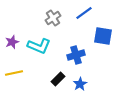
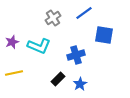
blue square: moved 1 px right, 1 px up
